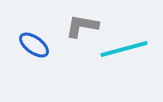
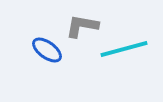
blue ellipse: moved 13 px right, 5 px down
